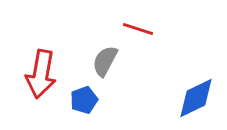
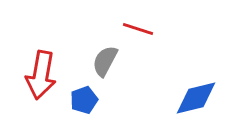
red arrow: moved 1 px down
blue diamond: rotated 12 degrees clockwise
